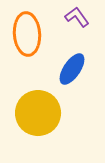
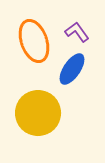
purple L-shape: moved 15 px down
orange ellipse: moved 7 px right, 7 px down; rotated 15 degrees counterclockwise
